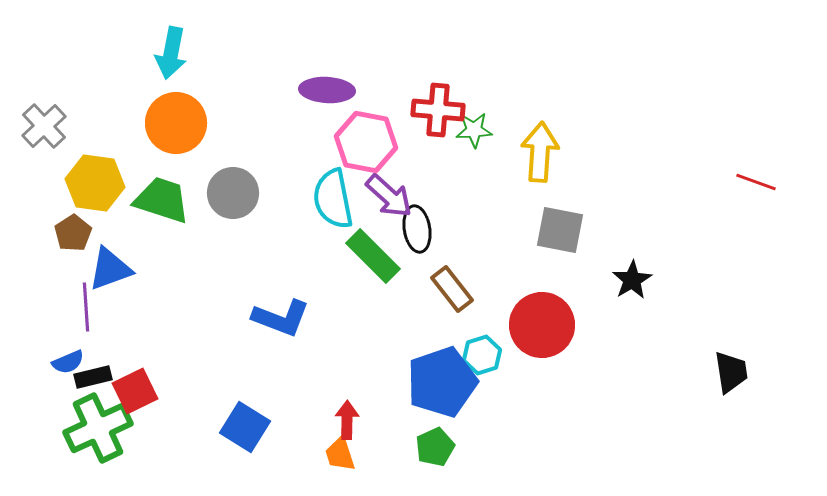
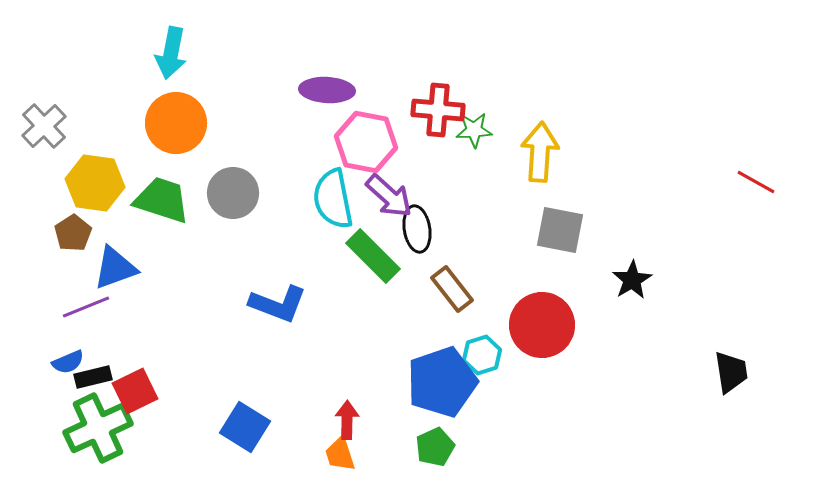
red line: rotated 9 degrees clockwise
blue triangle: moved 5 px right, 1 px up
purple line: rotated 72 degrees clockwise
blue L-shape: moved 3 px left, 14 px up
